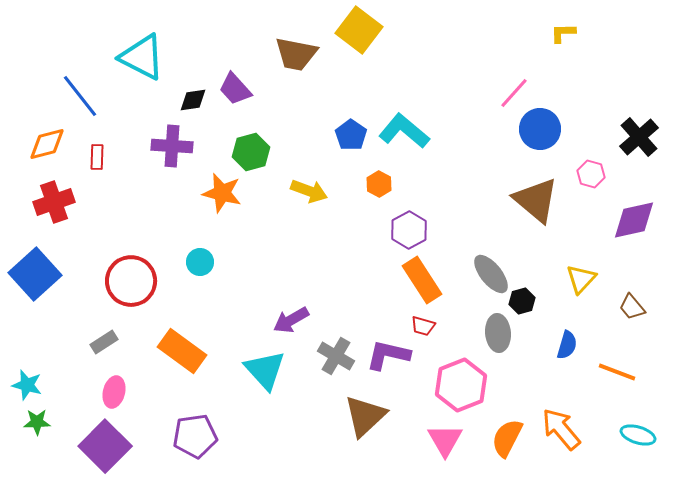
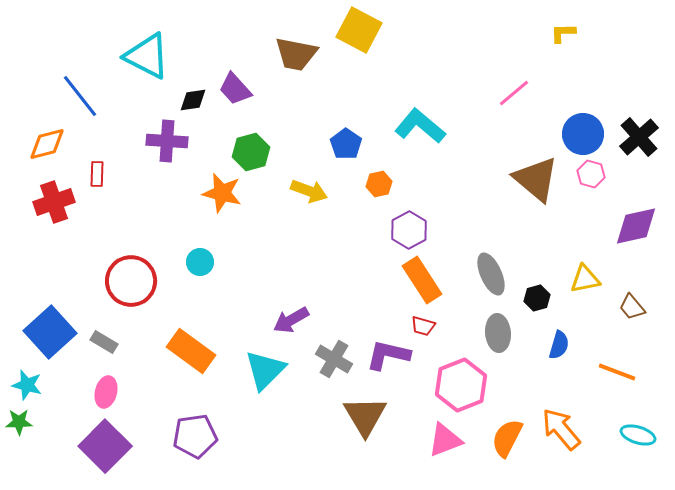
yellow square at (359, 30): rotated 9 degrees counterclockwise
cyan triangle at (142, 57): moved 5 px right, 1 px up
pink line at (514, 93): rotated 8 degrees clockwise
blue circle at (540, 129): moved 43 px right, 5 px down
cyan L-shape at (404, 131): moved 16 px right, 5 px up
blue pentagon at (351, 135): moved 5 px left, 9 px down
purple cross at (172, 146): moved 5 px left, 5 px up
red rectangle at (97, 157): moved 17 px down
orange hexagon at (379, 184): rotated 20 degrees clockwise
brown triangle at (536, 200): moved 21 px up
purple diamond at (634, 220): moved 2 px right, 6 px down
blue square at (35, 274): moved 15 px right, 58 px down
gray ellipse at (491, 274): rotated 15 degrees clockwise
yellow triangle at (581, 279): moved 4 px right; rotated 36 degrees clockwise
black hexagon at (522, 301): moved 15 px right, 3 px up
gray rectangle at (104, 342): rotated 64 degrees clockwise
blue semicircle at (567, 345): moved 8 px left
orange rectangle at (182, 351): moved 9 px right
gray cross at (336, 356): moved 2 px left, 3 px down
cyan triangle at (265, 370): rotated 27 degrees clockwise
pink ellipse at (114, 392): moved 8 px left
brown triangle at (365, 416): rotated 18 degrees counterclockwise
green star at (37, 422): moved 18 px left
pink triangle at (445, 440): rotated 39 degrees clockwise
